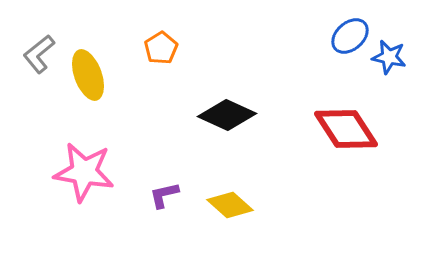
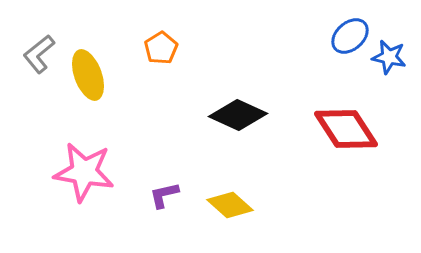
black diamond: moved 11 px right
